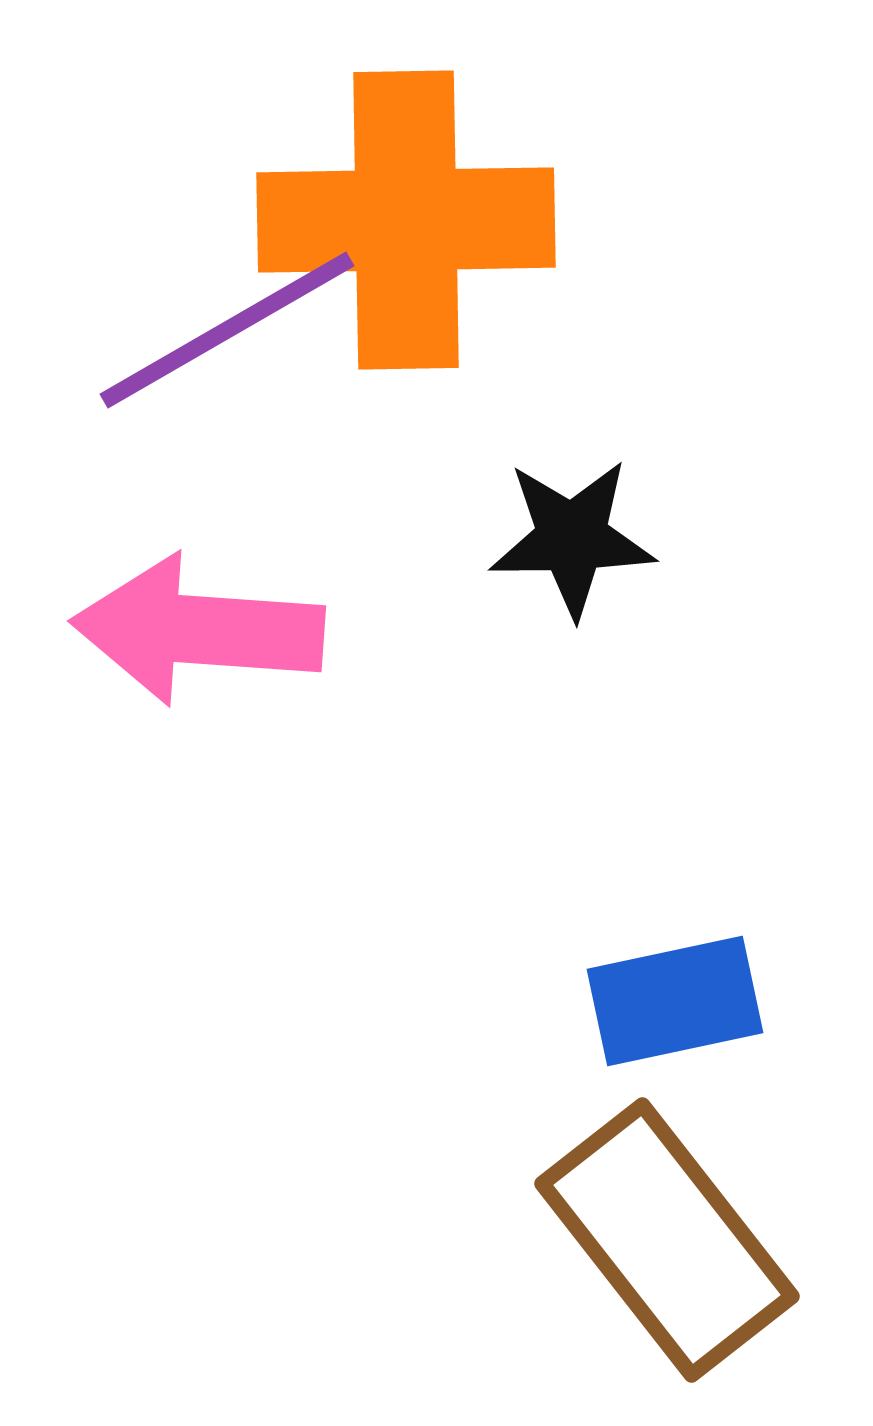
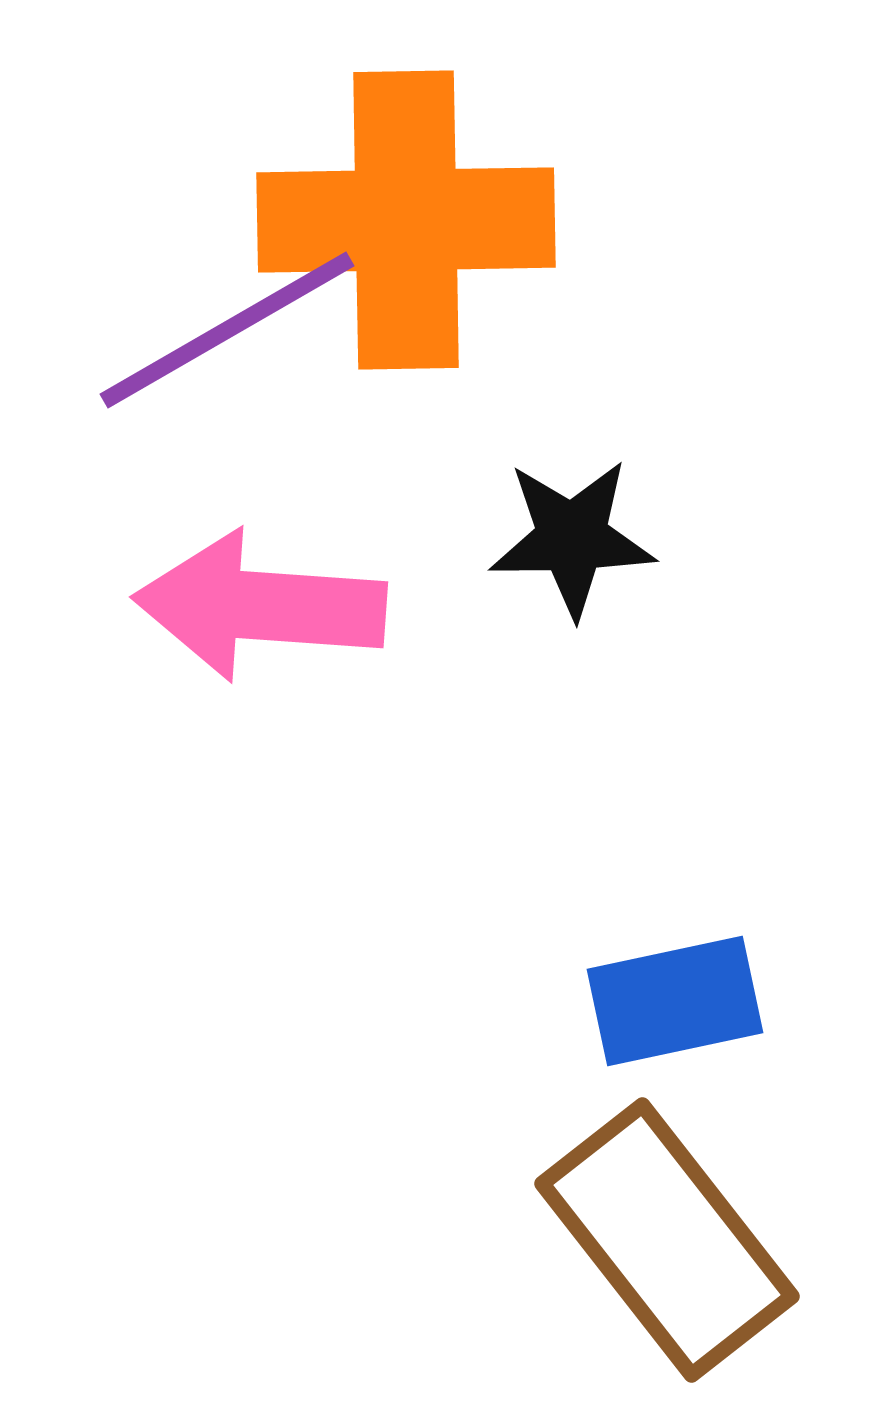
pink arrow: moved 62 px right, 24 px up
